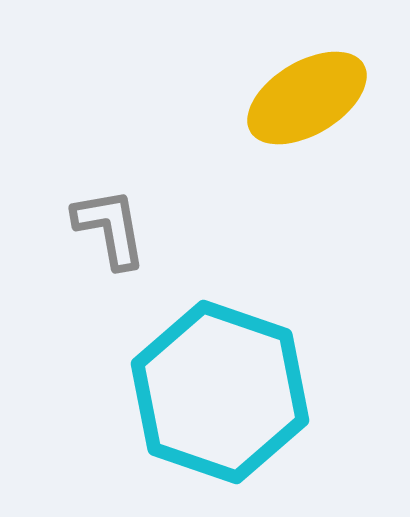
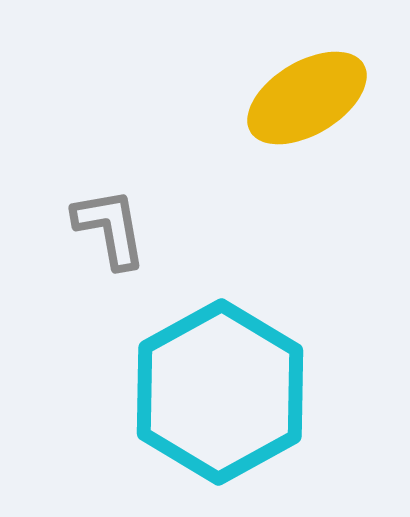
cyan hexagon: rotated 12 degrees clockwise
